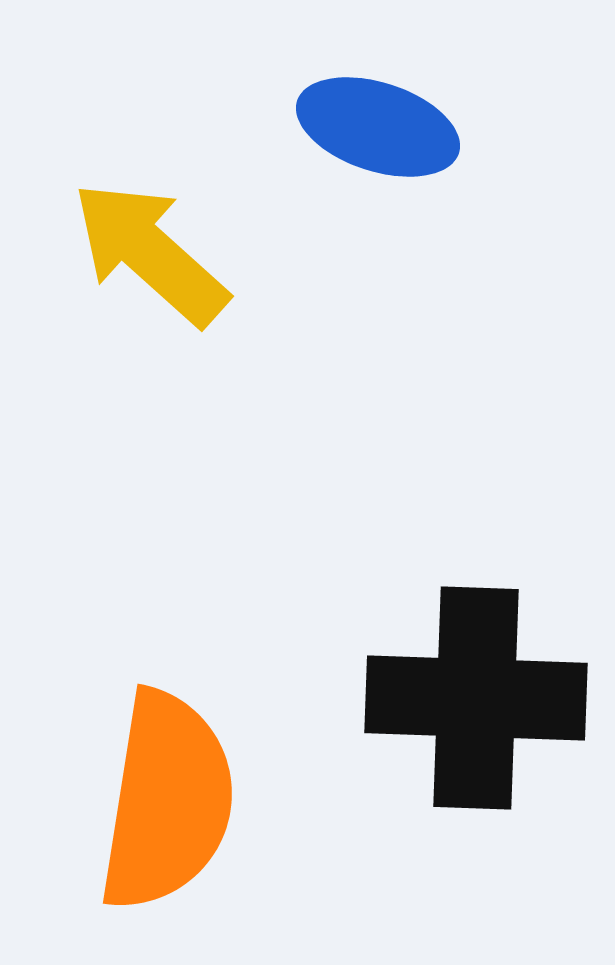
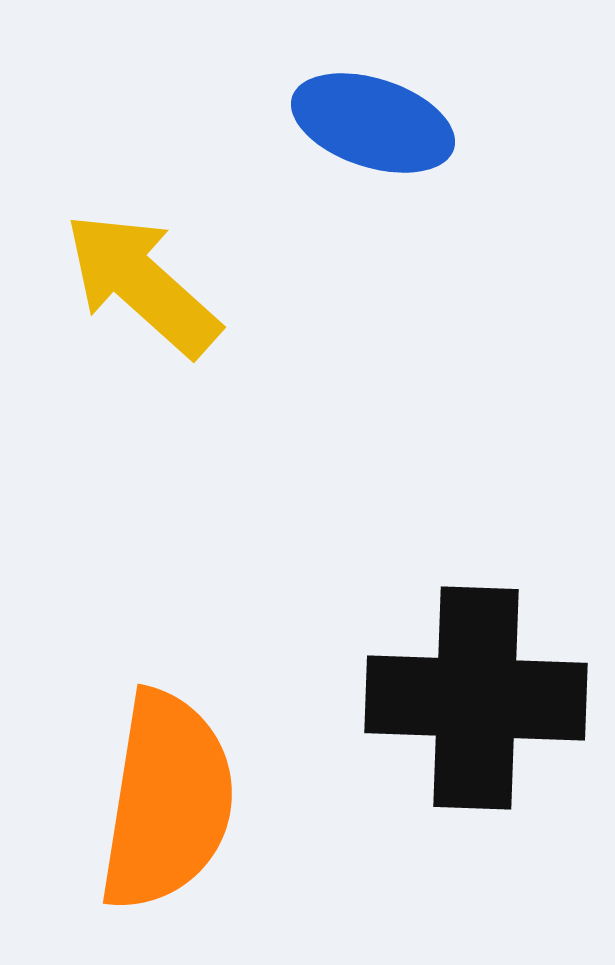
blue ellipse: moved 5 px left, 4 px up
yellow arrow: moved 8 px left, 31 px down
